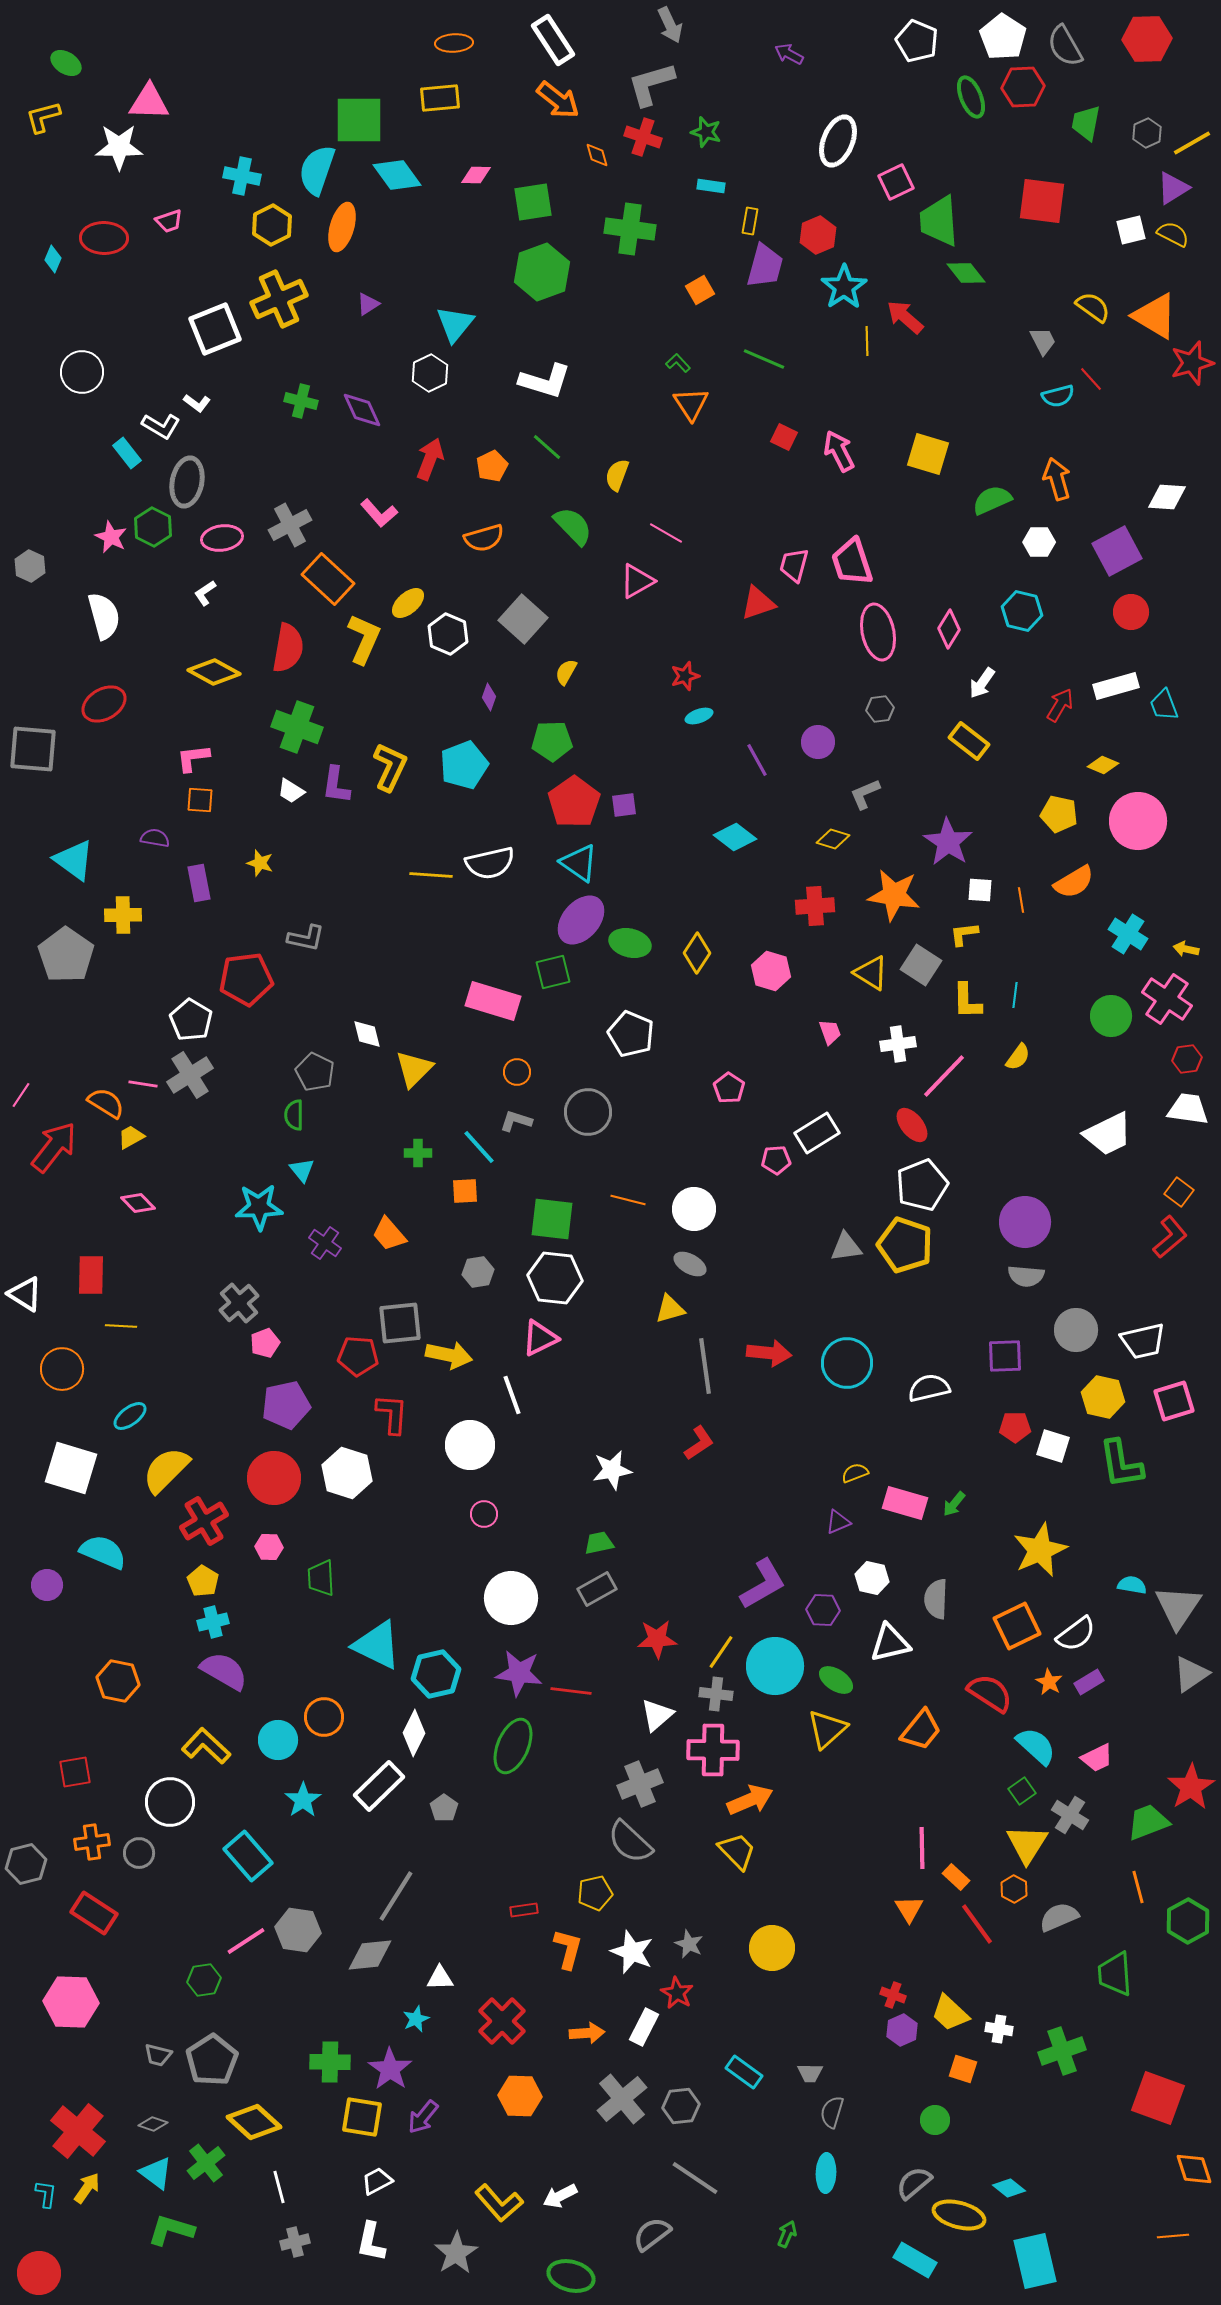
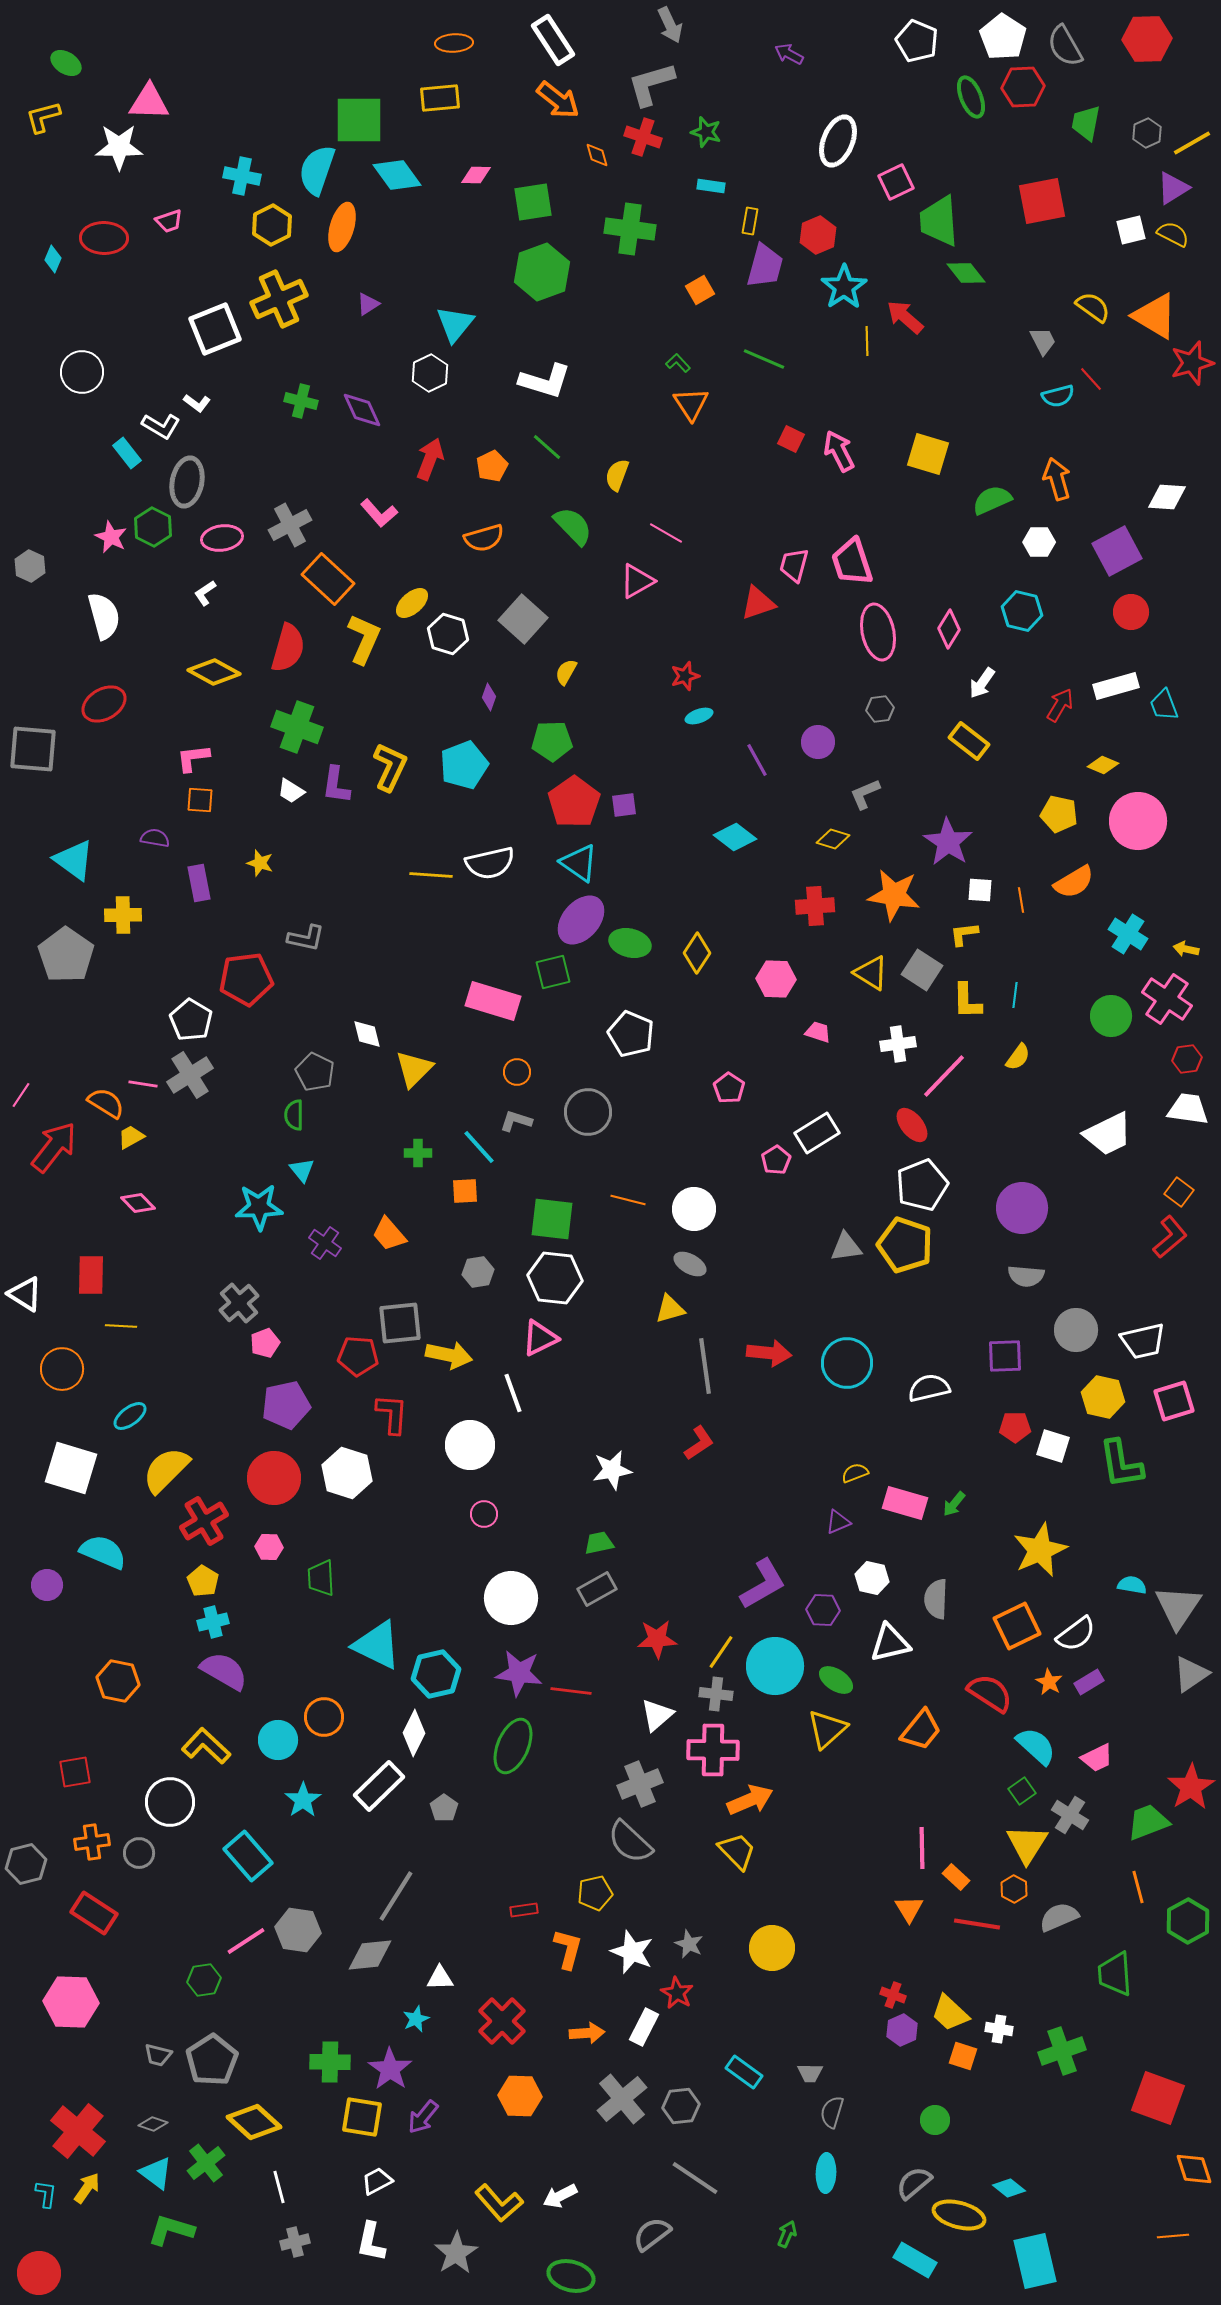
red square at (1042, 201): rotated 18 degrees counterclockwise
red square at (784, 437): moved 7 px right, 2 px down
yellow ellipse at (408, 603): moved 4 px right
white hexagon at (448, 634): rotated 6 degrees counterclockwise
red semicircle at (288, 648): rotated 6 degrees clockwise
gray square at (921, 965): moved 1 px right, 5 px down
pink hexagon at (771, 971): moved 5 px right, 8 px down; rotated 15 degrees counterclockwise
pink trapezoid at (830, 1032): moved 12 px left; rotated 52 degrees counterclockwise
pink pentagon at (776, 1160): rotated 28 degrees counterclockwise
purple circle at (1025, 1222): moved 3 px left, 14 px up
white line at (512, 1395): moved 1 px right, 2 px up
red line at (977, 1924): rotated 45 degrees counterclockwise
orange square at (963, 2069): moved 13 px up
